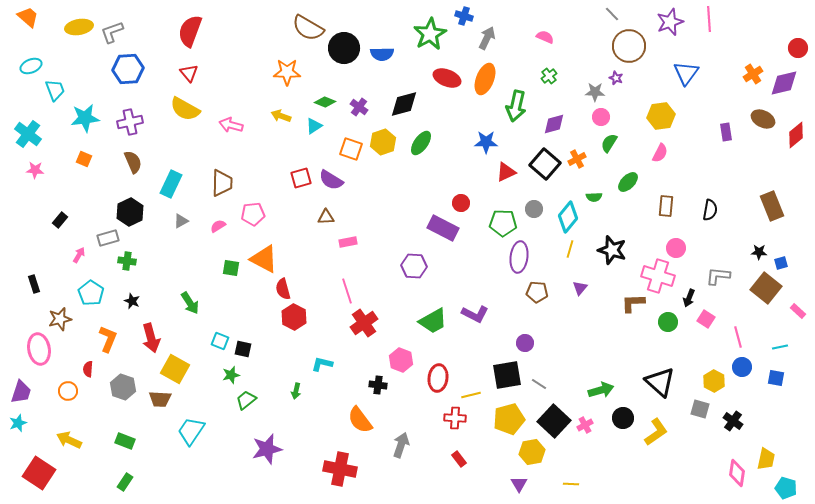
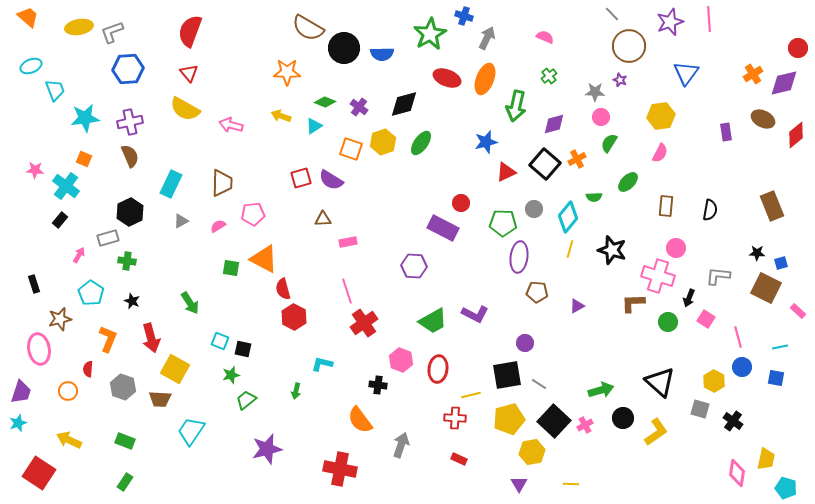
purple star at (616, 78): moved 4 px right, 2 px down
cyan cross at (28, 134): moved 38 px right, 52 px down
blue star at (486, 142): rotated 15 degrees counterclockwise
brown semicircle at (133, 162): moved 3 px left, 6 px up
brown triangle at (326, 217): moved 3 px left, 2 px down
black star at (759, 252): moved 2 px left, 1 px down
purple triangle at (580, 288): moved 3 px left, 18 px down; rotated 21 degrees clockwise
brown square at (766, 288): rotated 12 degrees counterclockwise
red ellipse at (438, 378): moved 9 px up
red rectangle at (459, 459): rotated 28 degrees counterclockwise
